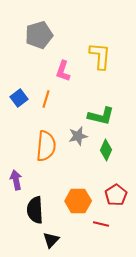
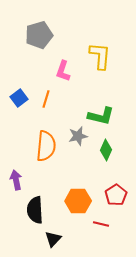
black triangle: moved 2 px right, 1 px up
